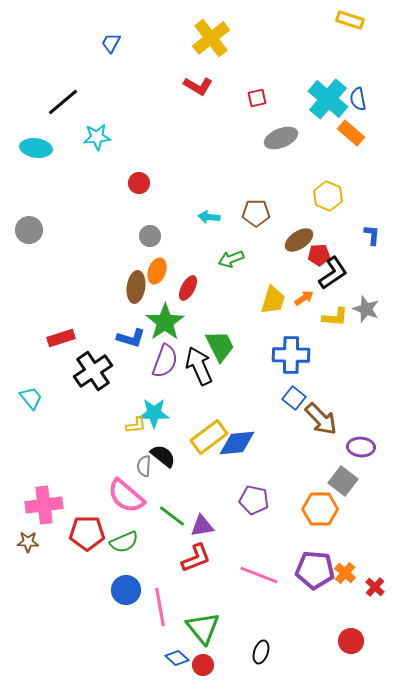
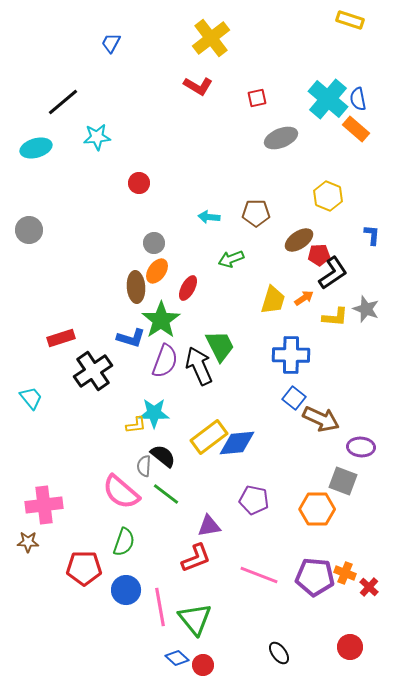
orange rectangle at (351, 133): moved 5 px right, 4 px up
cyan ellipse at (36, 148): rotated 24 degrees counterclockwise
gray circle at (150, 236): moved 4 px right, 7 px down
orange ellipse at (157, 271): rotated 15 degrees clockwise
brown ellipse at (136, 287): rotated 12 degrees counterclockwise
green star at (165, 322): moved 4 px left, 2 px up
brown arrow at (321, 419): rotated 21 degrees counterclockwise
gray square at (343, 481): rotated 16 degrees counterclockwise
pink semicircle at (126, 496): moved 5 px left, 4 px up
orange hexagon at (320, 509): moved 3 px left
green line at (172, 516): moved 6 px left, 22 px up
purple triangle at (202, 526): moved 7 px right
red pentagon at (87, 533): moved 3 px left, 35 px down
green semicircle at (124, 542): rotated 48 degrees counterclockwise
purple pentagon at (315, 570): moved 7 px down
orange cross at (345, 573): rotated 20 degrees counterclockwise
red cross at (375, 587): moved 6 px left
green triangle at (203, 628): moved 8 px left, 9 px up
red circle at (351, 641): moved 1 px left, 6 px down
black ellipse at (261, 652): moved 18 px right, 1 px down; rotated 55 degrees counterclockwise
